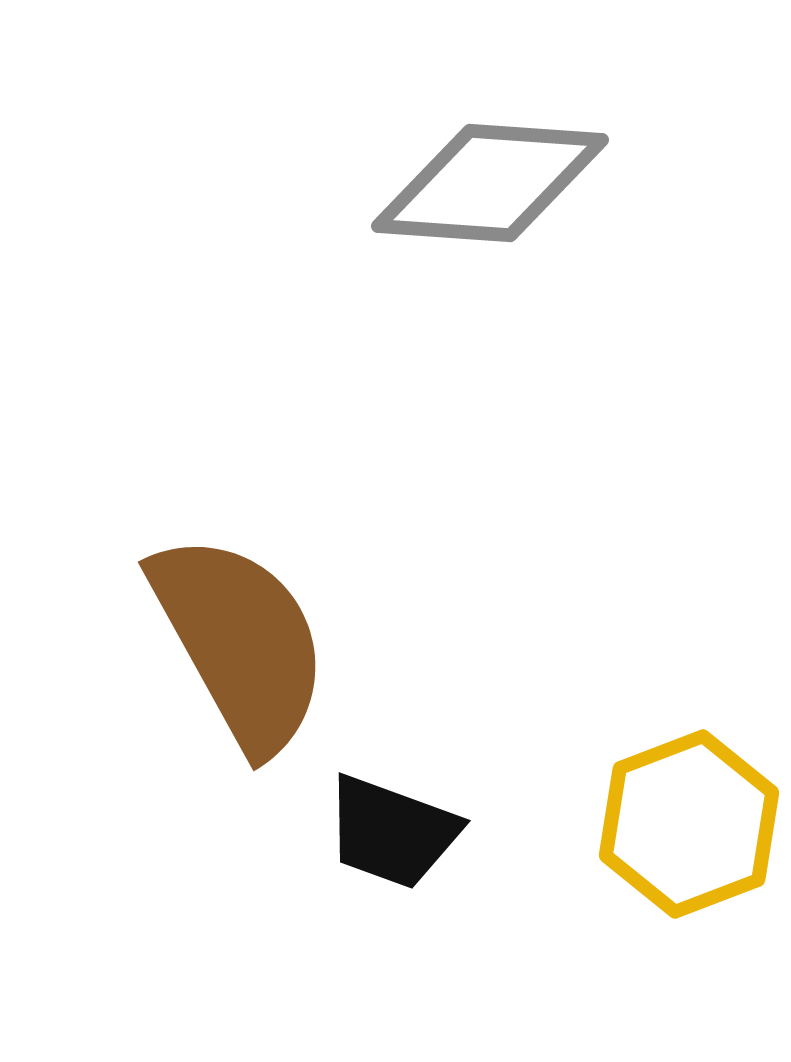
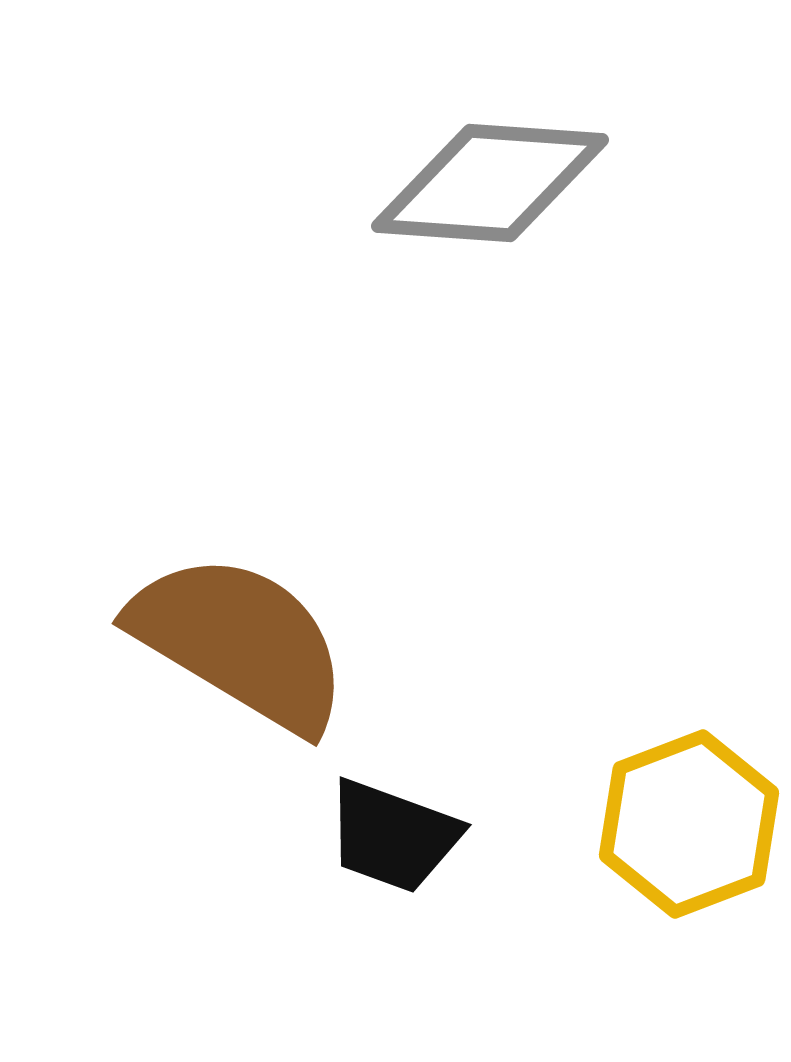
brown semicircle: rotated 30 degrees counterclockwise
black trapezoid: moved 1 px right, 4 px down
